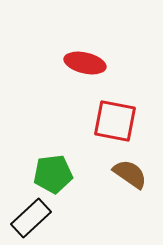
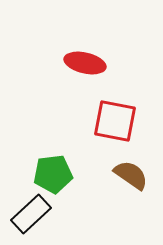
brown semicircle: moved 1 px right, 1 px down
black rectangle: moved 4 px up
